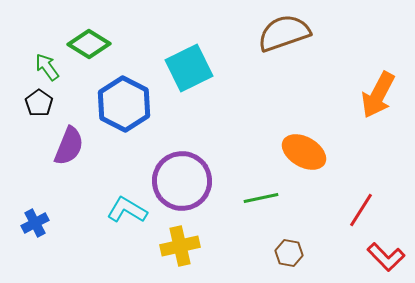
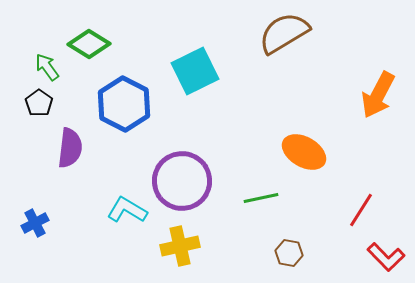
brown semicircle: rotated 12 degrees counterclockwise
cyan square: moved 6 px right, 3 px down
purple semicircle: moved 1 px right, 2 px down; rotated 15 degrees counterclockwise
